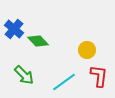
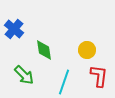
green diamond: moved 6 px right, 9 px down; rotated 35 degrees clockwise
cyan line: rotated 35 degrees counterclockwise
